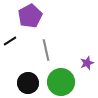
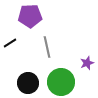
purple pentagon: rotated 25 degrees clockwise
black line: moved 2 px down
gray line: moved 1 px right, 3 px up
